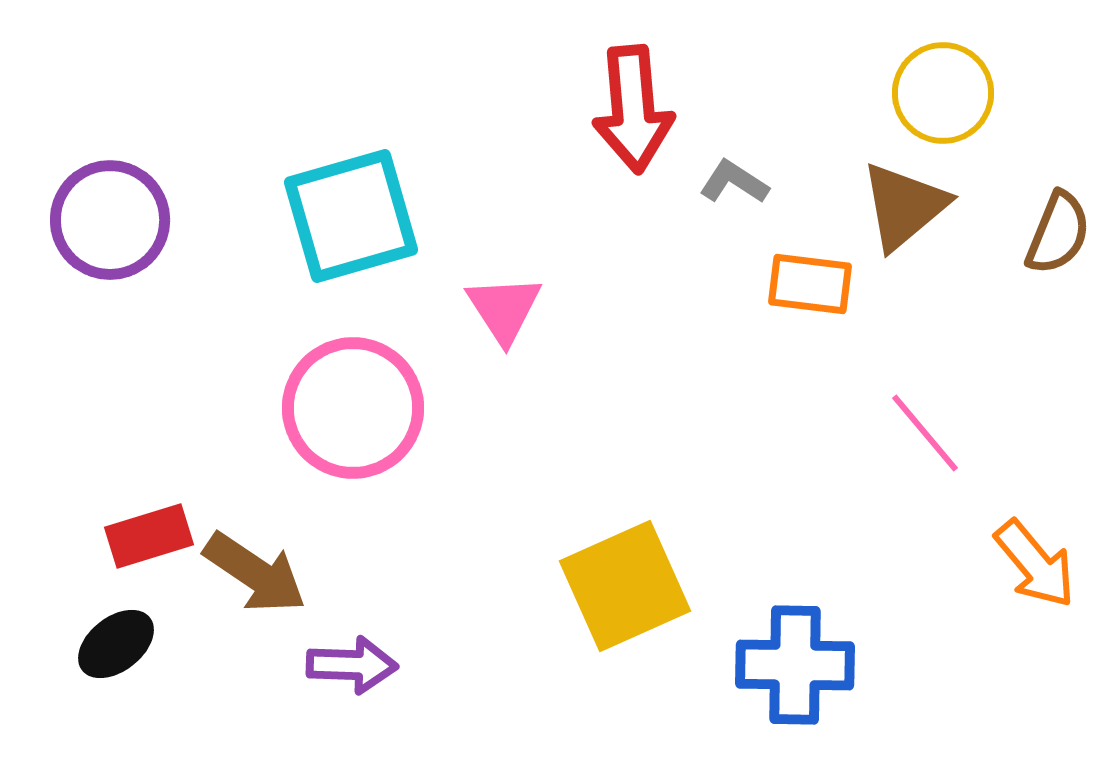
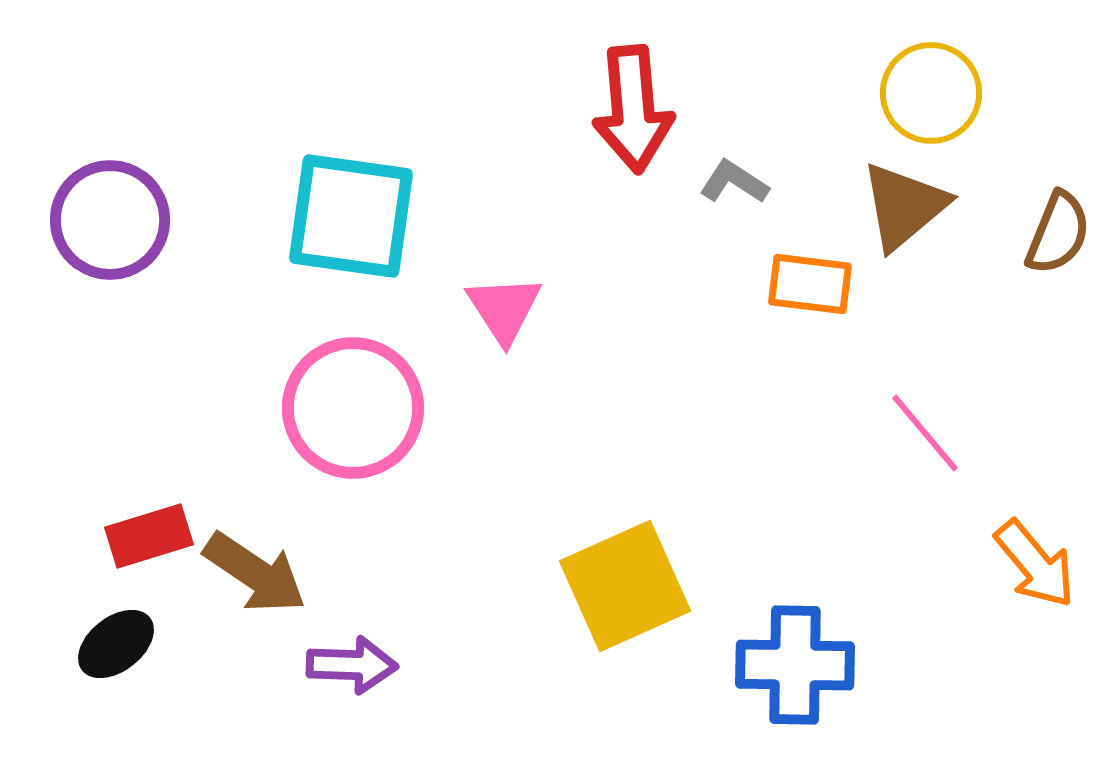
yellow circle: moved 12 px left
cyan square: rotated 24 degrees clockwise
